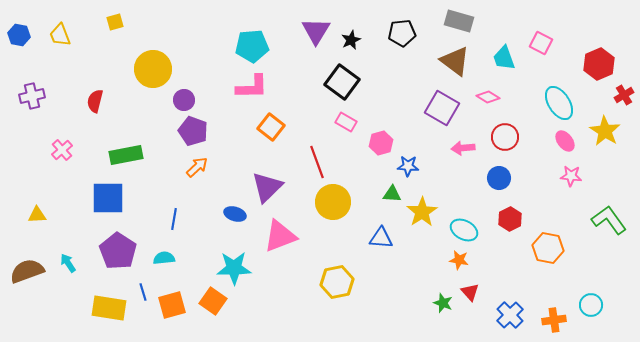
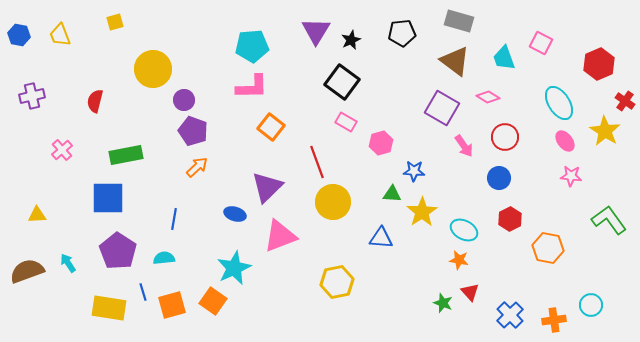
red cross at (624, 95): moved 1 px right, 6 px down; rotated 24 degrees counterclockwise
pink arrow at (463, 148): moved 1 px right, 2 px up; rotated 120 degrees counterclockwise
blue star at (408, 166): moved 6 px right, 5 px down
cyan star at (234, 268): rotated 24 degrees counterclockwise
